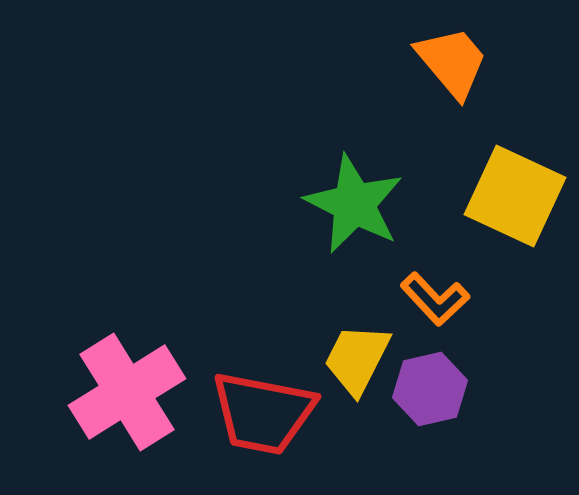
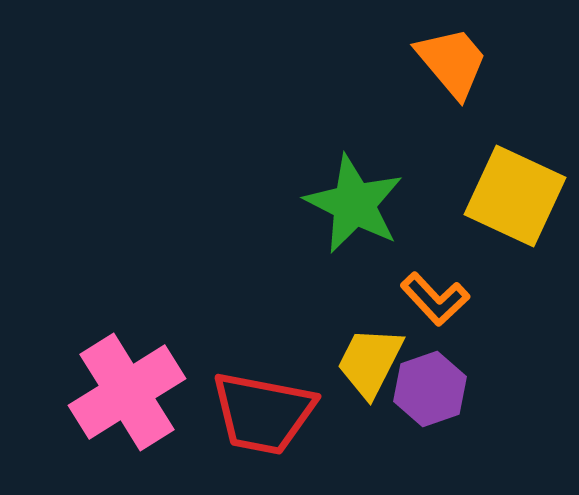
yellow trapezoid: moved 13 px right, 3 px down
purple hexagon: rotated 6 degrees counterclockwise
